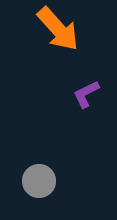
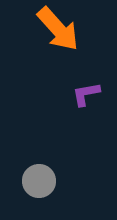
purple L-shape: rotated 16 degrees clockwise
